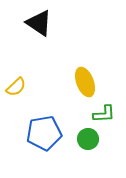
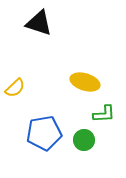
black triangle: rotated 16 degrees counterclockwise
yellow ellipse: rotated 52 degrees counterclockwise
yellow semicircle: moved 1 px left, 1 px down
green circle: moved 4 px left, 1 px down
